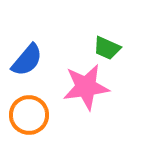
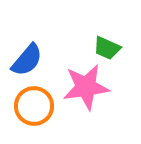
orange circle: moved 5 px right, 9 px up
